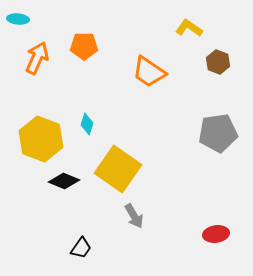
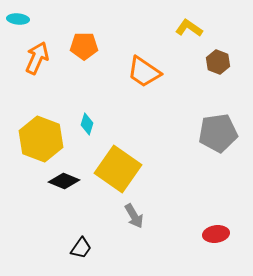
orange trapezoid: moved 5 px left
